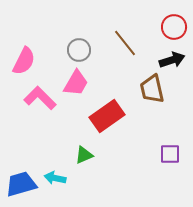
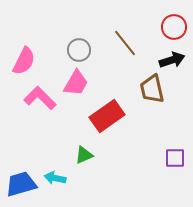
purple square: moved 5 px right, 4 px down
